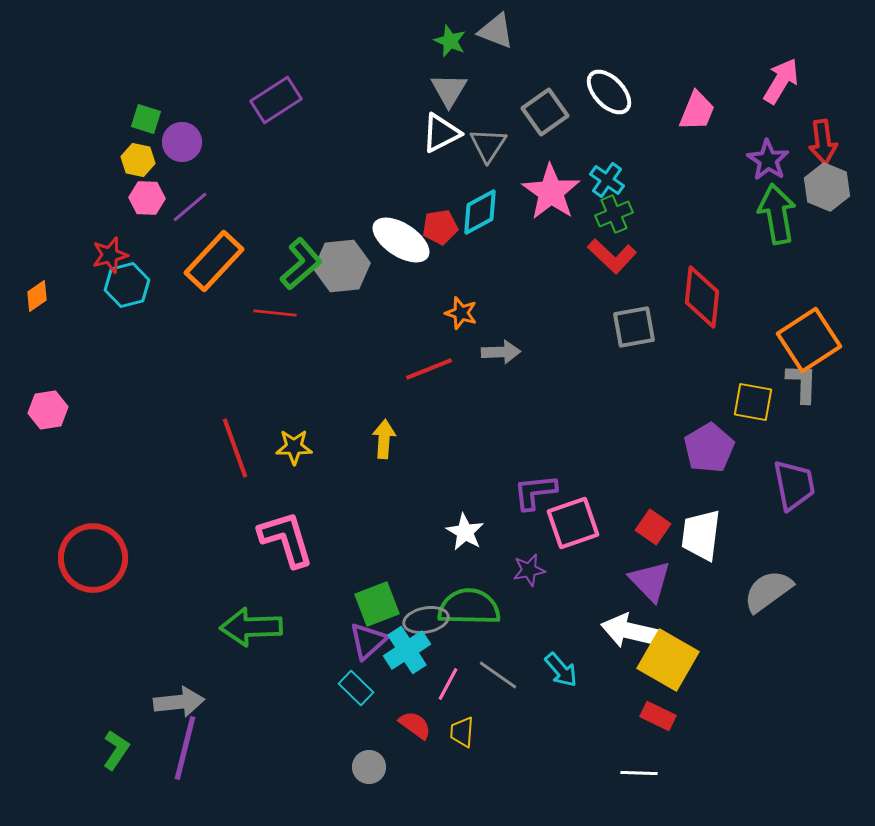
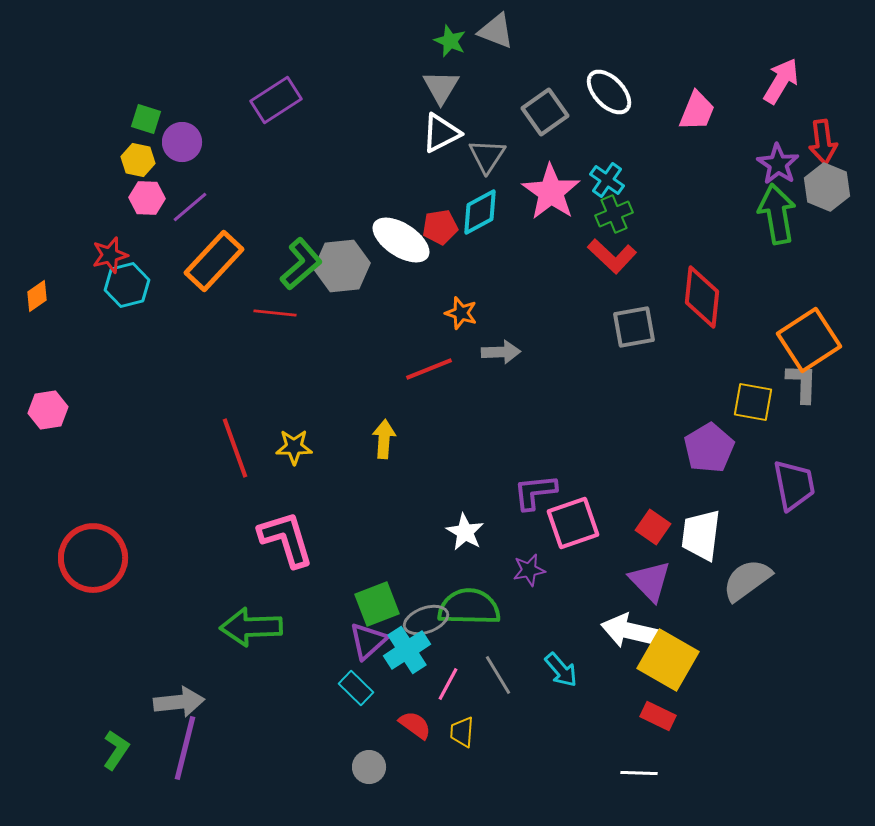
gray triangle at (449, 90): moved 8 px left, 3 px up
gray triangle at (488, 145): moved 1 px left, 11 px down
purple star at (768, 160): moved 10 px right, 4 px down
gray semicircle at (768, 591): moved 21 px left, 11 px up
gray ellipse at (426, 620): rotated 9 degrees counterclockwise
gray line at (498, 675): rotated 24 degrees clockwise
